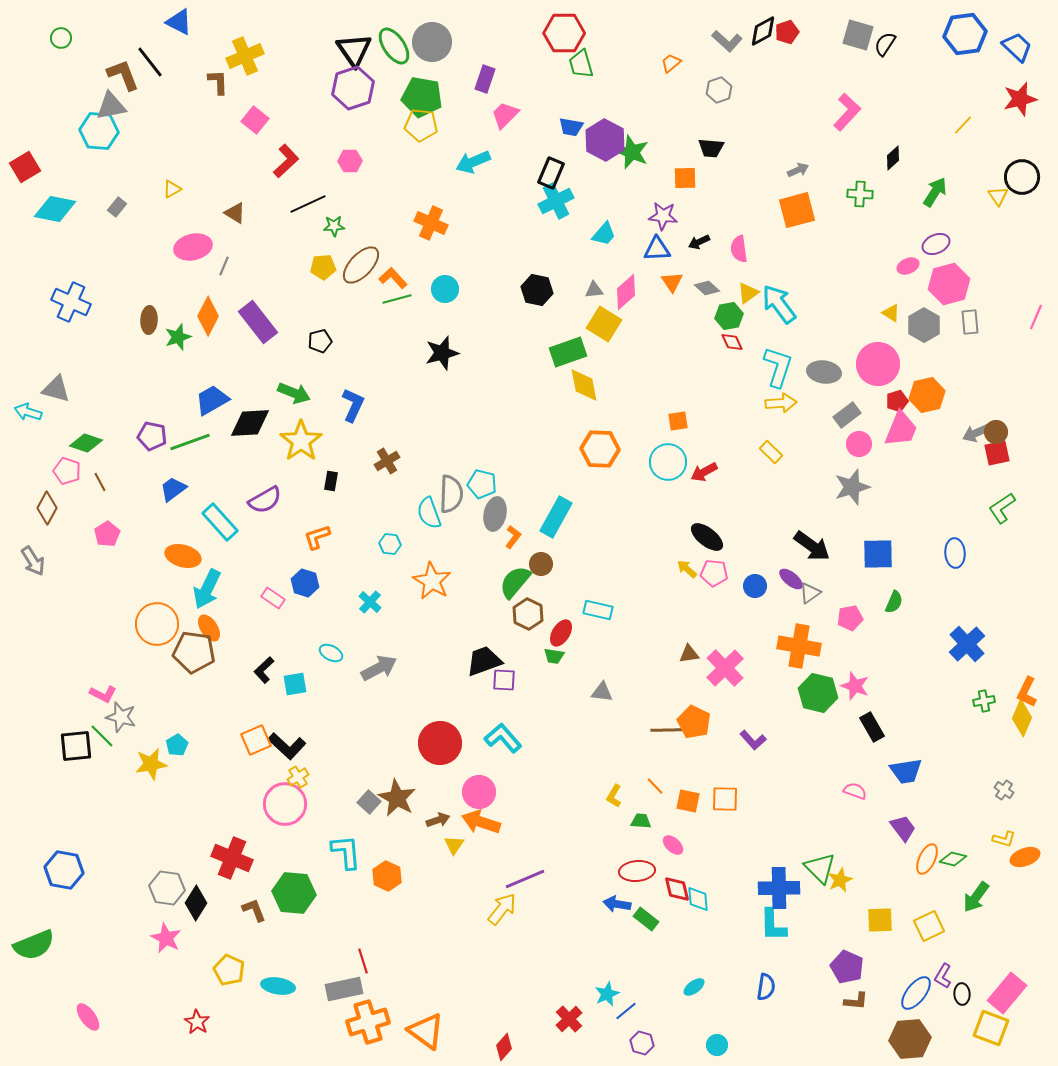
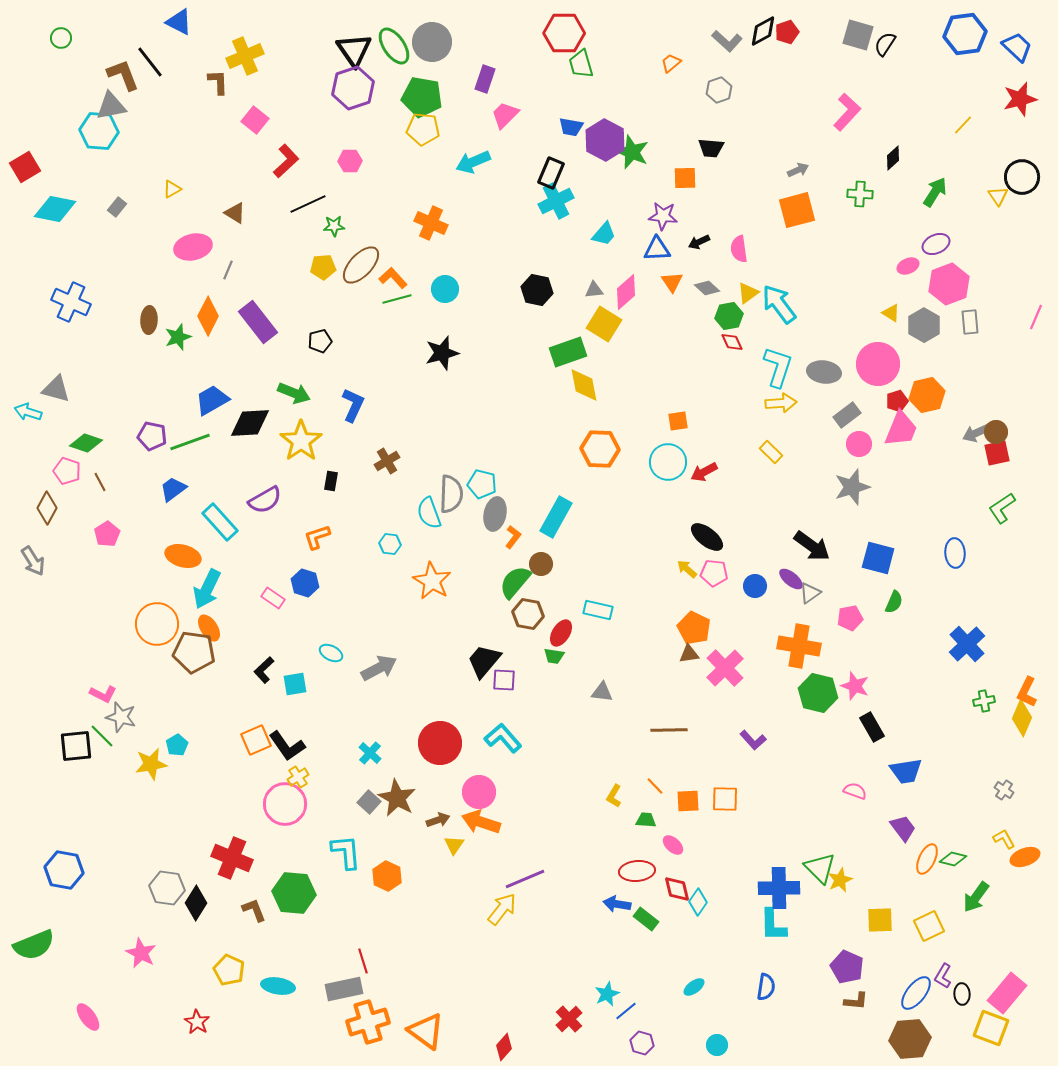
yellow pentagon at (421, 125): moved 2 px right, 4 px down
gray line at (224, 266): moved 4 px right, 4 px down
pink hexagon at (949, 284): rotated 6 degrees counterclockwise
blue square at (878, 554): moved 4 px down; rotated 16 degrees clockwise
cyan cross at (370, 602): moved 151 px down
brown hexagon at (528, 614): rotated 16 degrees counterclockwise
black trapezoid at (484, 661): rotated 30 degrees counterclockwise
orange pentagon at (694, 722): moved 94 px up
black L-shape at (287, 746): rotated 12 degrees clockwise
orange square at (688, 801): rotated 15 degrees counterclockwise
green trapezoid at (641, 821): moved 5 px right, 1 px up
yellow L-shape at (1004, 839): rotated 135 degrees counterclockwise
cyan diamond at (698, 899): moved 3 px down; rotated 40 degrees clockwise
pink star at (166, 938): moved 25 px left, 15 px down
